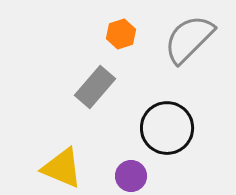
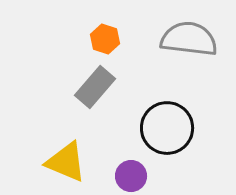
orange hexagon: moved 16 px left, 5 px down; rotated 24 degrees counterclockwise
gray semicircle: rotated 52 degrees clockwise
yellow triangle: moved 4 px right, 6 px up
